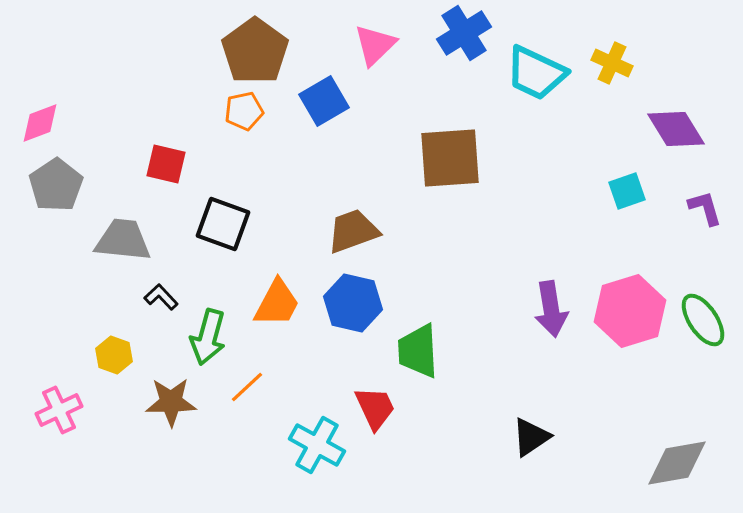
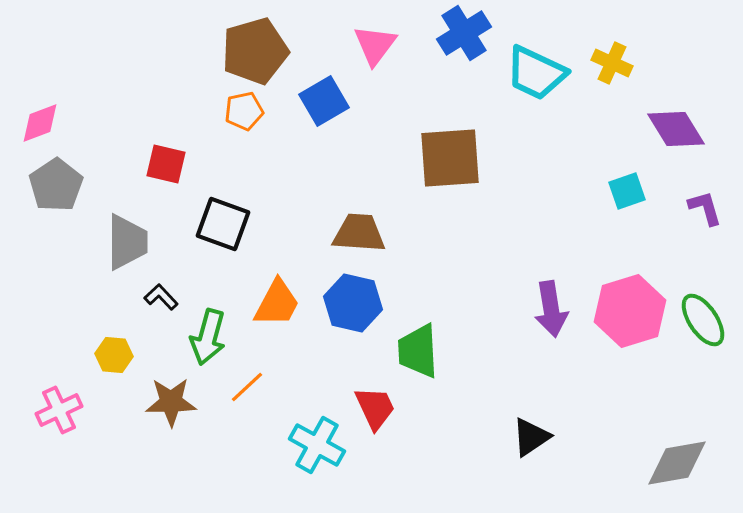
pink triangle: rotated 9 degrees counterclockwise
brown pentagon: rotated 20 degrees clockwise
brown trapezoid: moved 6 px right, 2 px down; rotated 24 degrees clockwise
gray trapezoid: moved 4 px right, 2 px down; rotated 84 degrees clockwise
yellow hexagon: rotated 15 degrees counterclockwise
